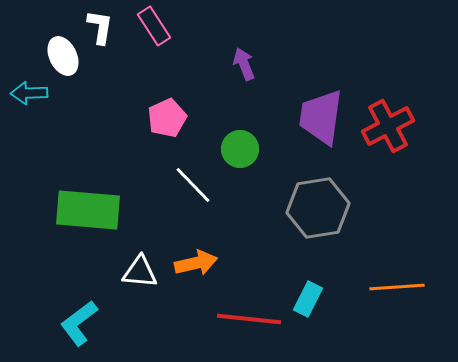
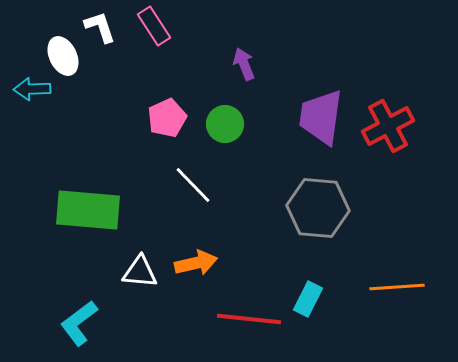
white L-shape: rotated 27 degrees counterclockwise
cyan arrow: moved 3 px right, 4 px up
green circle: moved 15 px left, 25 px up
gray hexagon: rotated 14 degrees clockwise
